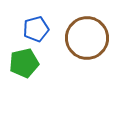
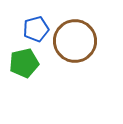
brown circle: moved 12 px left, 3 px down
